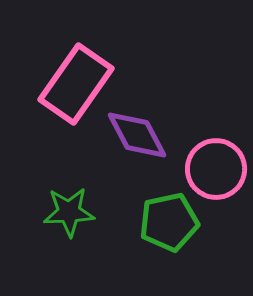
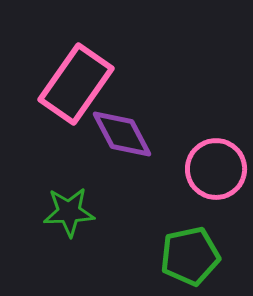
purple diamond: moved 15 px left, 1 px up
green pentagon: moved 21 px right, 34 px down
